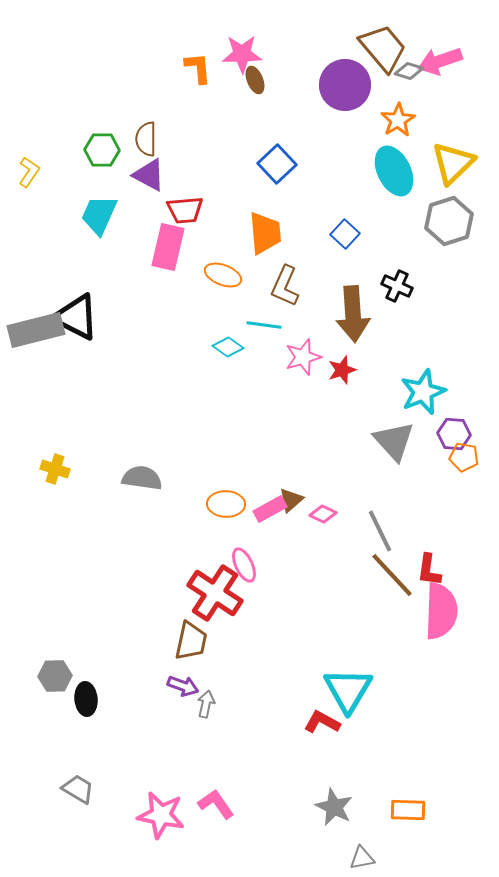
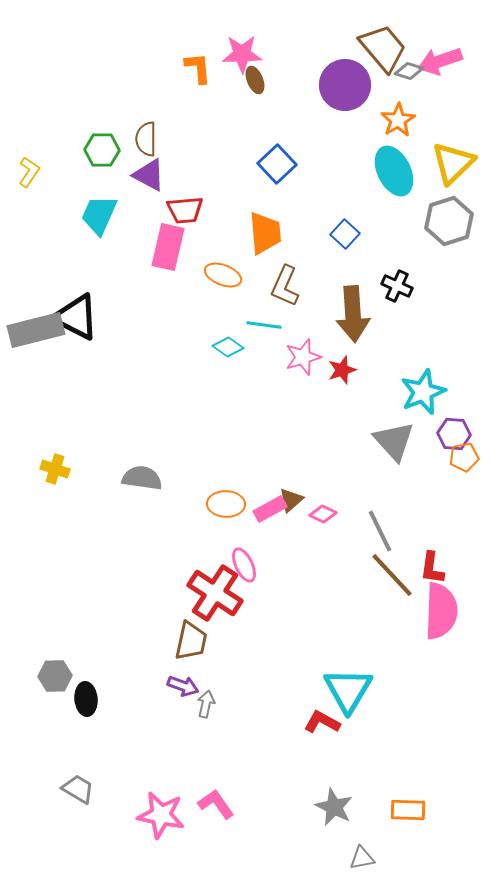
orange pentagon at (464, 457): rotated 20 degrees counterclockwise
red L-shape at (429, 570): moved 3 px right, 2 px up
